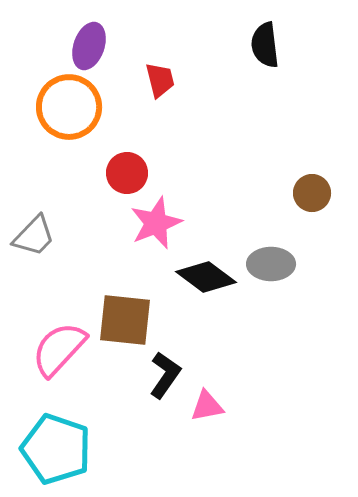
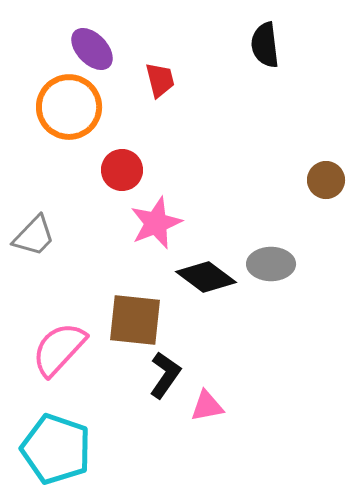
purple ellipse: moved 3 px right, 3 px down; rotated 63 degrees counterclockwise
red circle: moved 5 px left, 3 px up
brown circle: moved 14 px right, 13 px up
brown square: moved 10 px right
